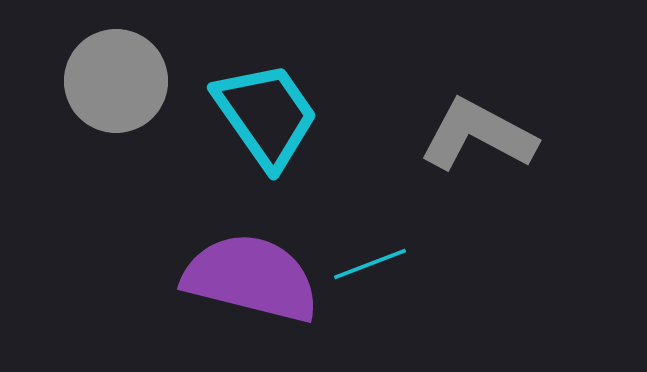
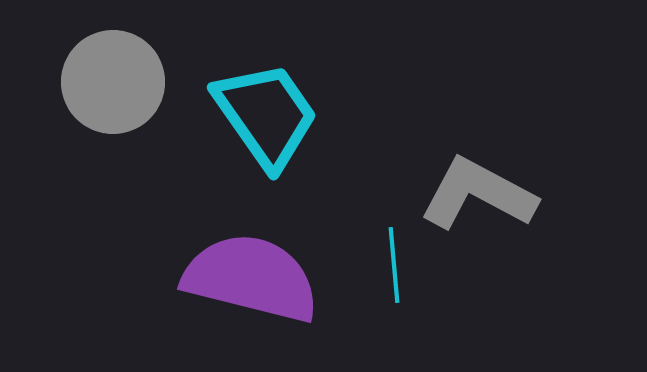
gray circle: moved 3 px left, 1 px down
gray L-shape: moved 59 px down
cyan line: moved 24 px right, 1 px down; rotated 74 degrees counterclockwise
